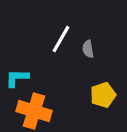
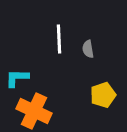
white line: moved 2 px left; rotated 32 degrees counterclockwise
orange cross: rotated 8 degrees clockwise
